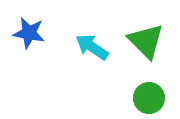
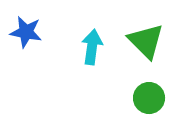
blue star: moved 3 px left, 1 px up
cyan arrow: rotated 64 degrees clockwise
